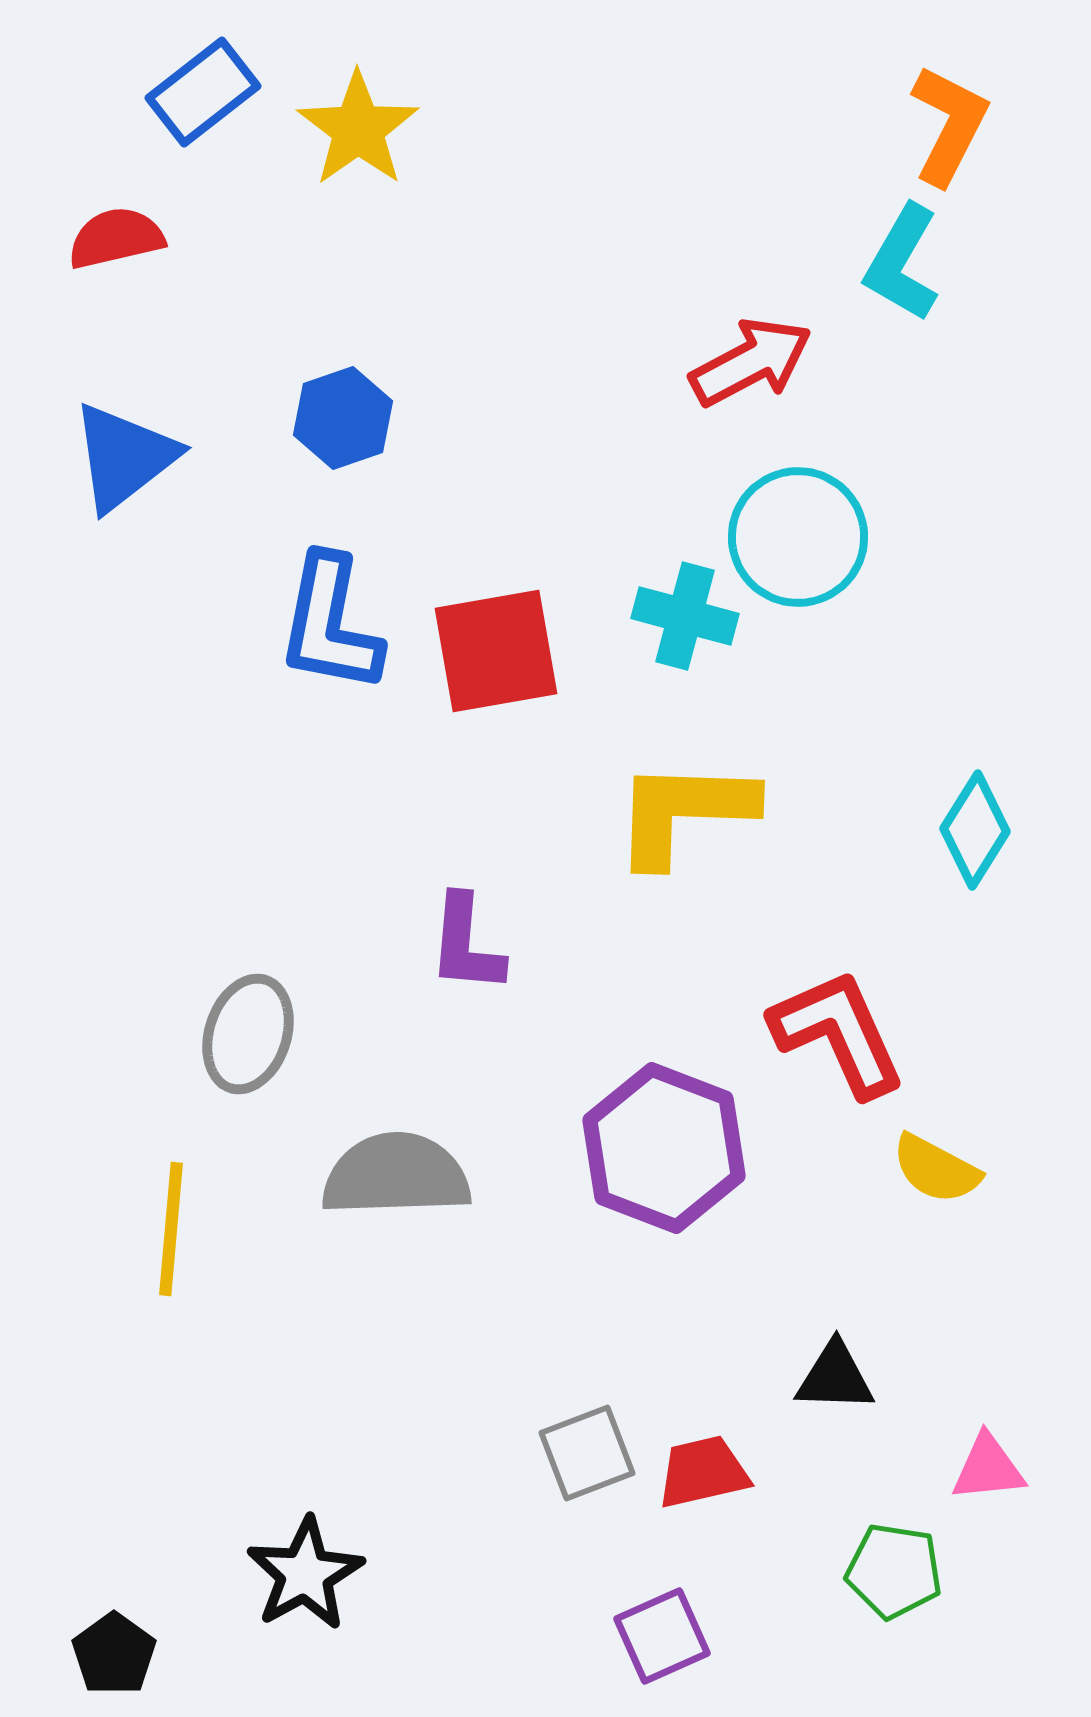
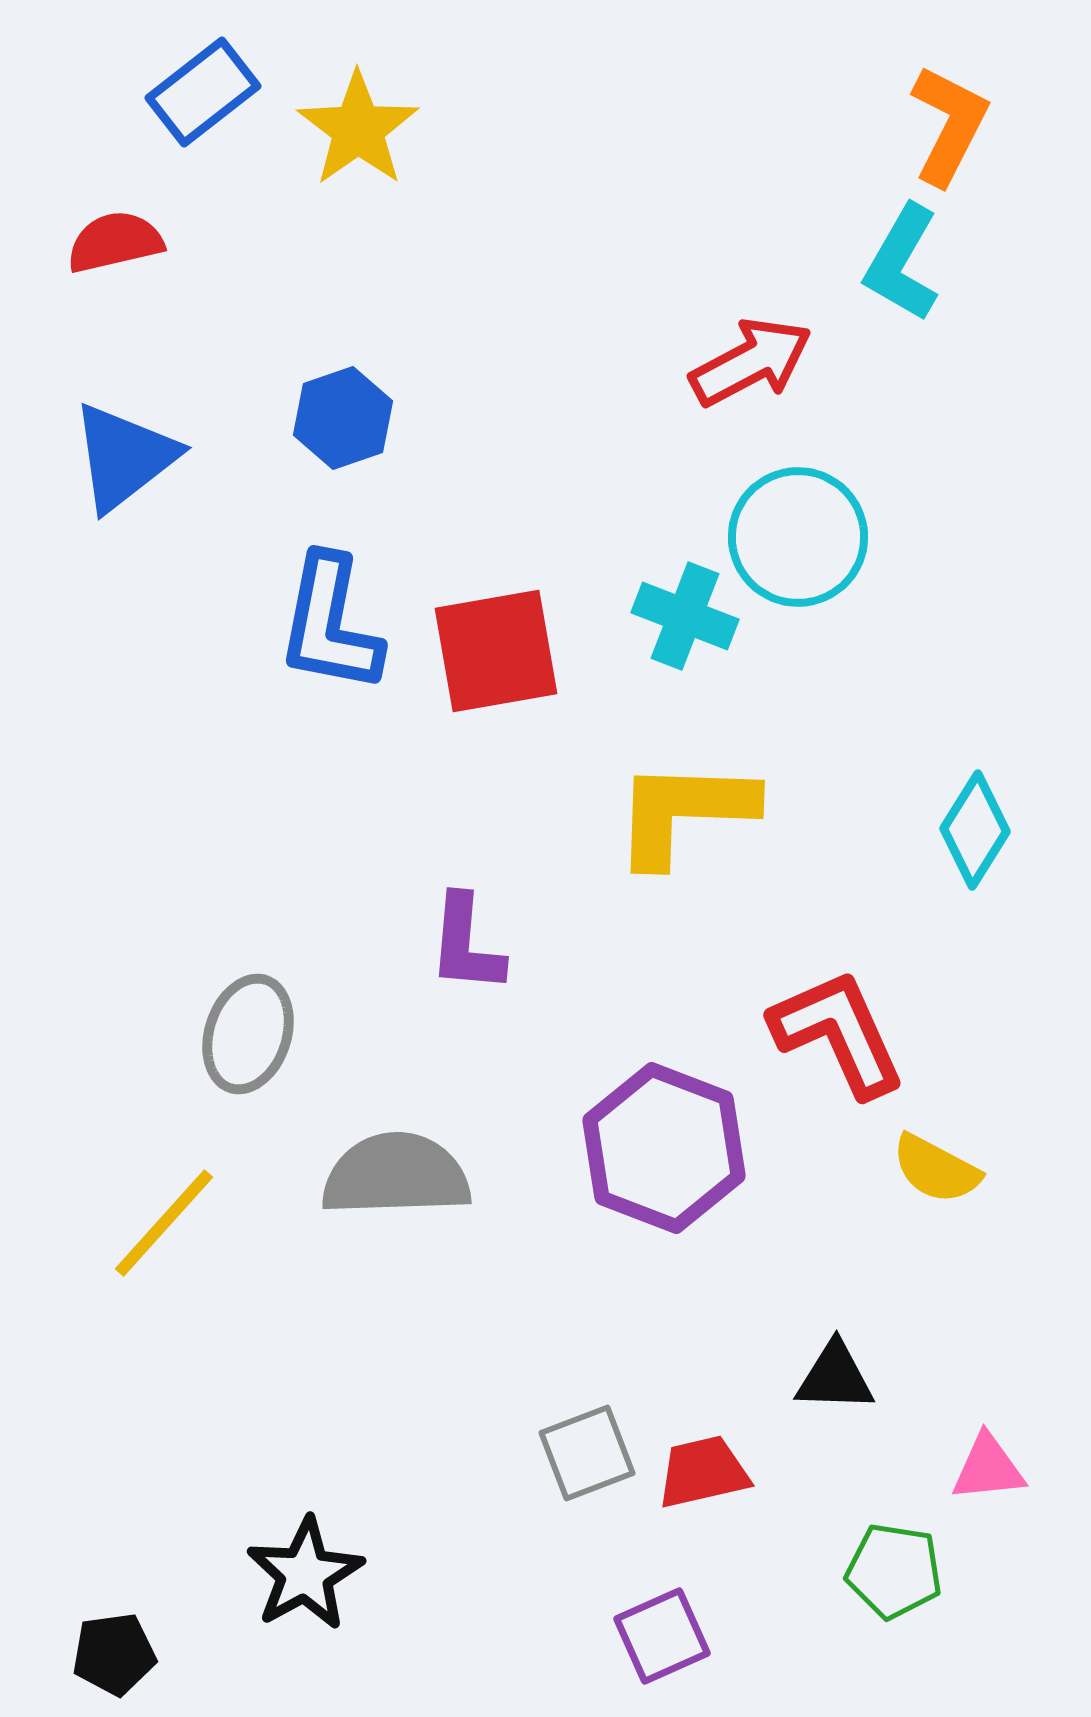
red semicircle: moved 1 px left, 4 px down
cyan cross: rotated 6 degrees clockwise
yellow line: moved 7 px left, 6 px up; rotated 37 degrees clockwise
black pentagon: rotated 28 degrees clockwise
